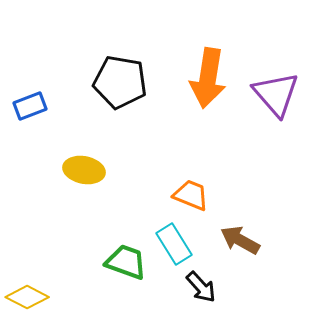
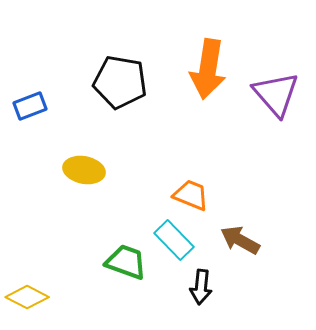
orange arrow: moved 9 px up
cyan rectangle: moved 4 px up; rotated 12 degrees counterclockwise
black arrow: rotated 48 degrees clockwise
